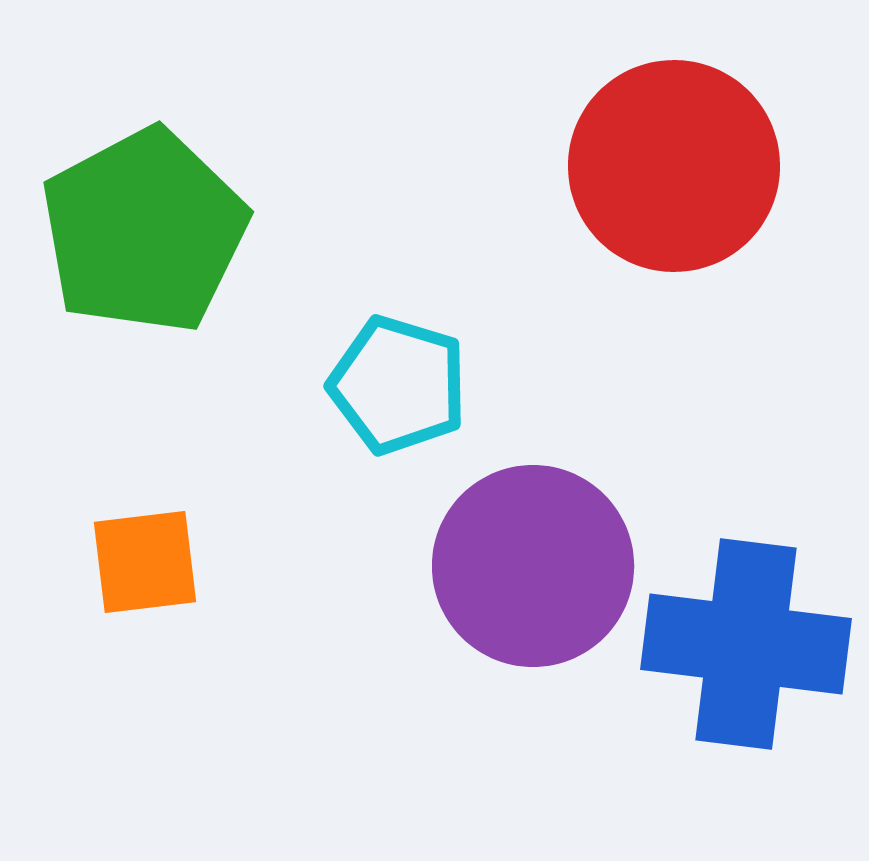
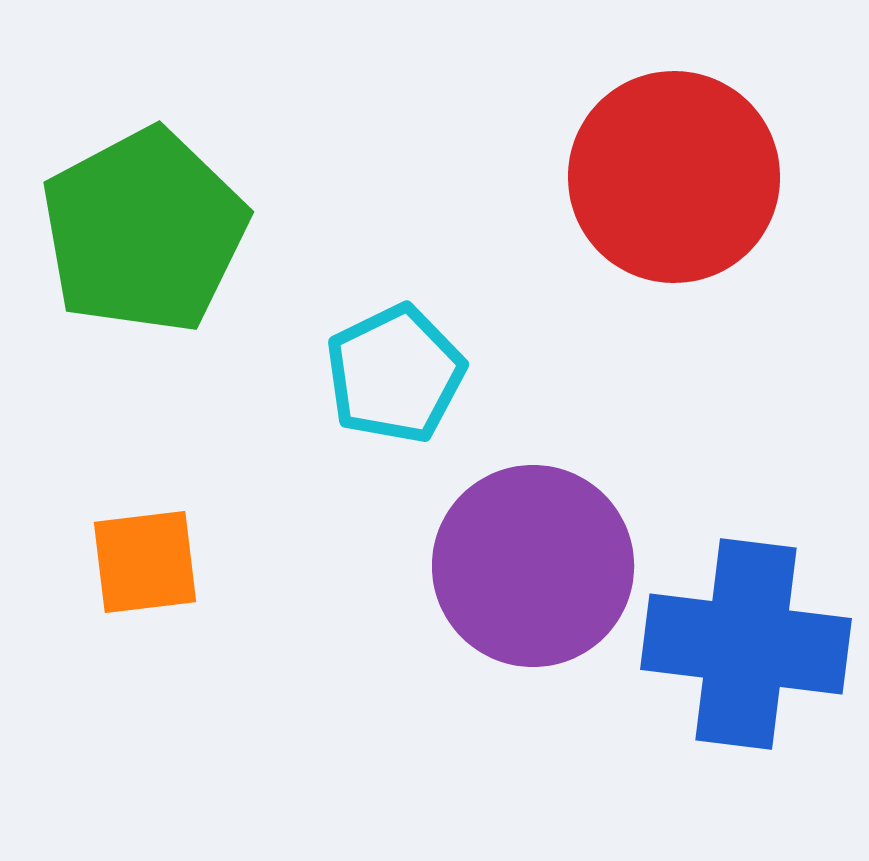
red circle: moved 11 px down
cyan pentagon: moved 3 px left, 11 px up; rotated 29 degrees clockwise
